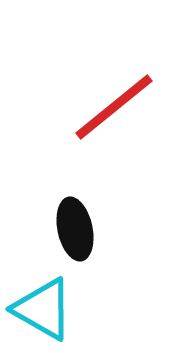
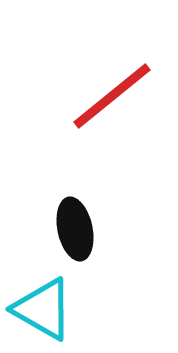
red line: moved 2 px left, 11 px up
